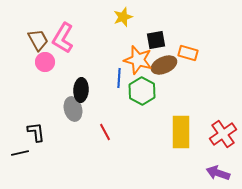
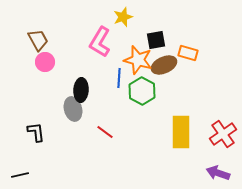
pink L-shape: moved 37 px right, 4 px down
red line: rotated 24 degrees counterclockwise
black line: moved 22 px down
